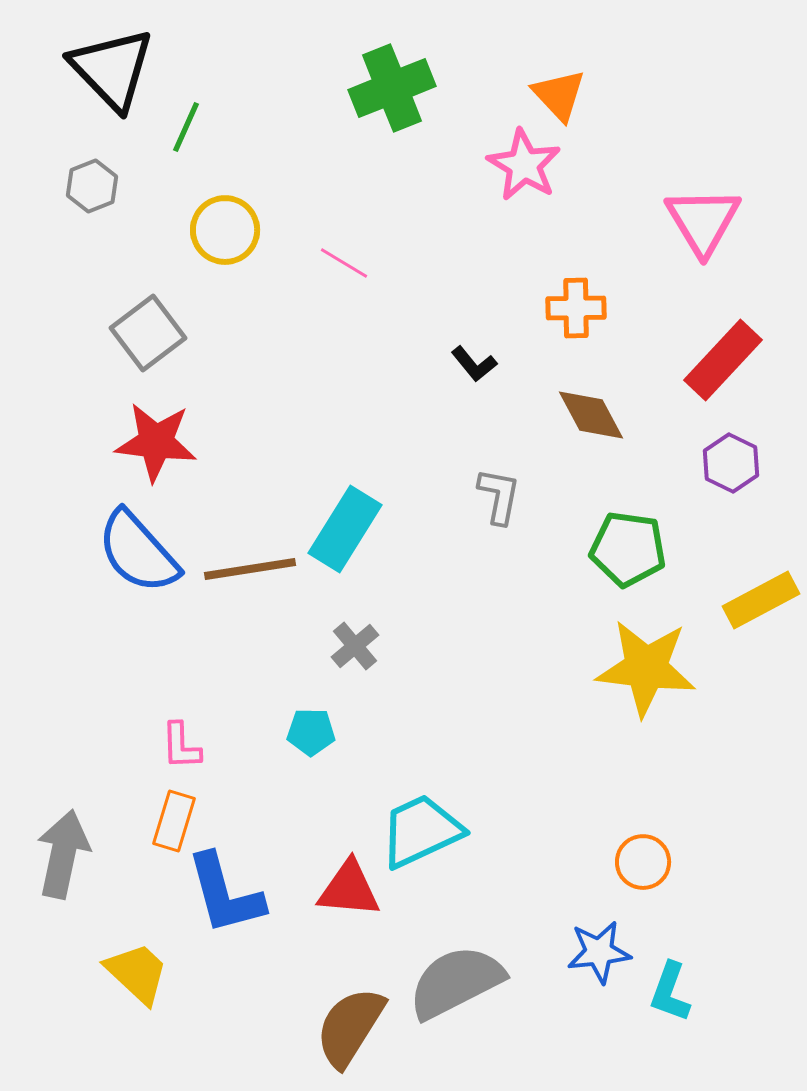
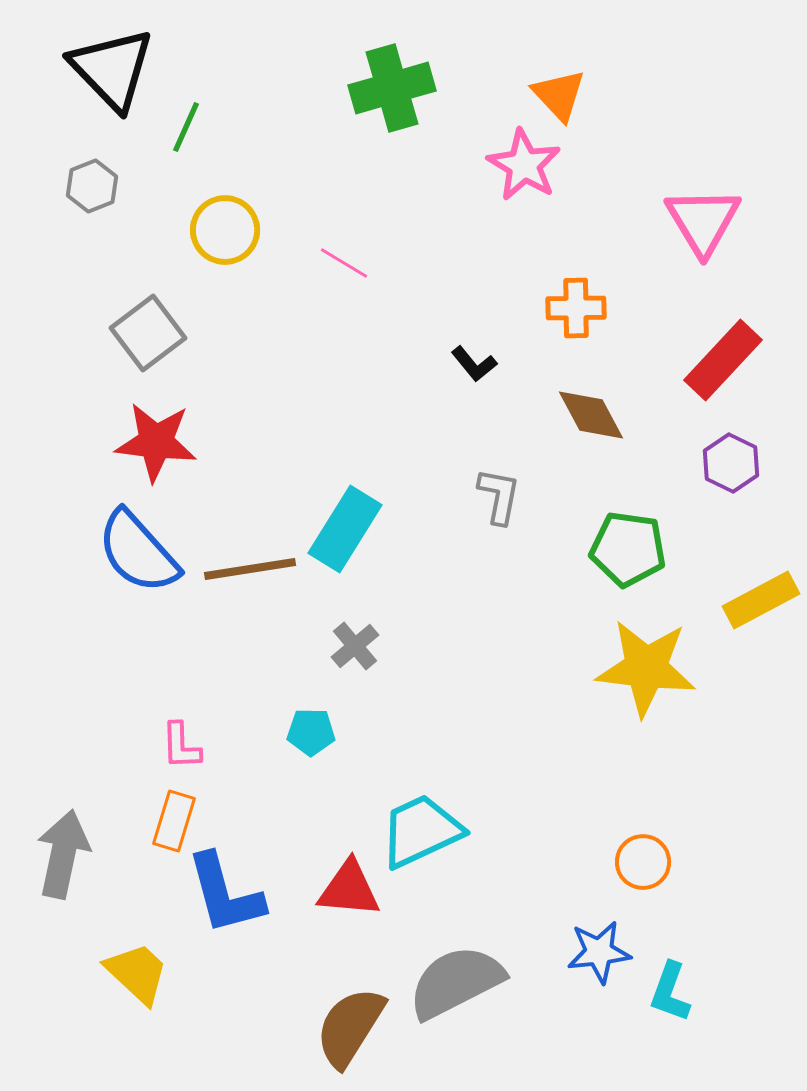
green cross: rotated 6 degrees clockwise
